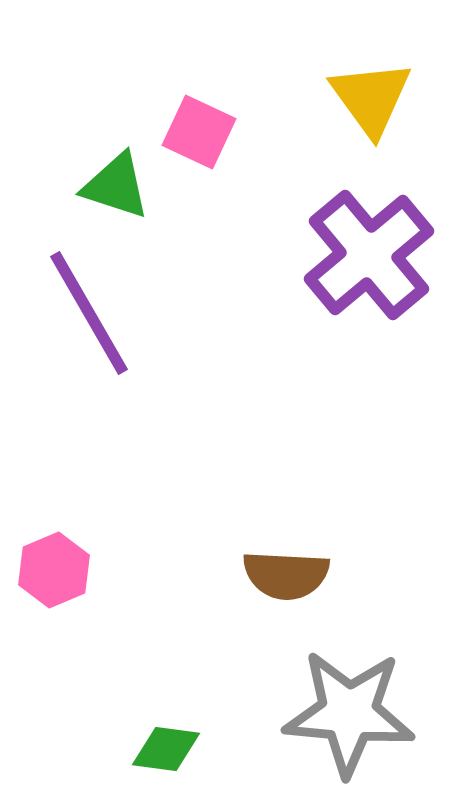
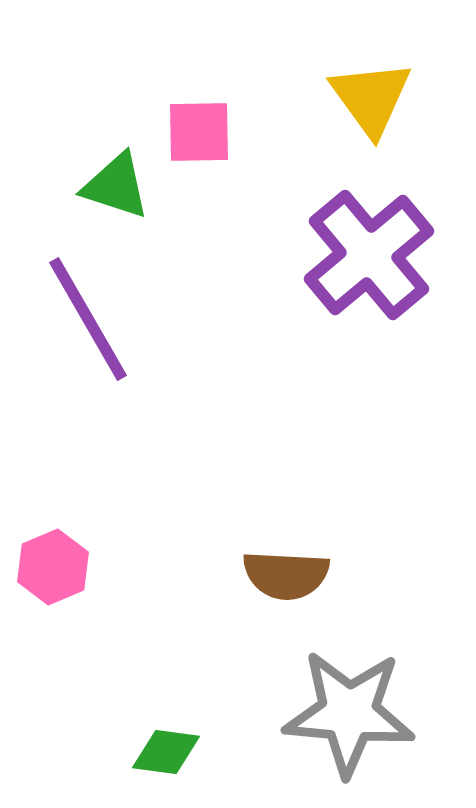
pink square: rotated 26 degrees counterclockwise
purple line: moved 1 px left, 6 px down
pink hexagon: moved 1 px left, 3 px up
green diamond: moved 3 px down
